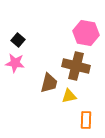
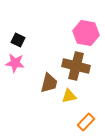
black square: rotated 16 degrees counterclockwise
orange rectangle: moved 2 px down; rotated 42 degrees clockwise
